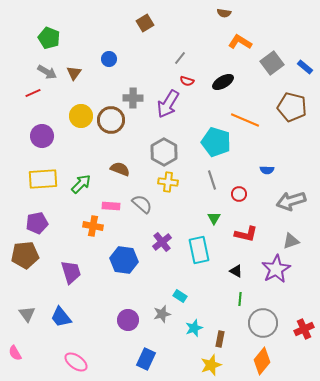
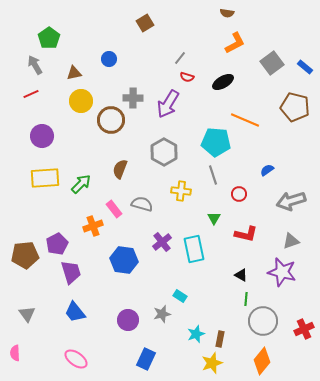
brown semicircle at (224, 13): moved 3 px right
green pentagon at (49, 38): rotated 15 degrees clockwise
orange L-shape at (240, 42): moved 5 px left, 1 px down; rotated 120 degrees clockwise
gray arrow at (47, 72): moved 12 px left, 7 px up; rotated 150 degrees counterclockwise
brown triangle at (74, 73): rotated 42 degrees clockwise
red semicircle at (187, 81): moved 4 px up
red line at (33, 93): moved 2 px left, 1 px down
brown pentagon at (292, 107): moved 3 px right
yellow circle at (81, 116): moved 15 px up
cyan pentagon at (216, 142): rotated 12 degrees counterclockwise
brown semicircle at (120, 169): rotated 90 degrees counterclockwise
blue semicircle at (267, 170): rotated 144 degrees clockwise
yellow rectangle at (43, 179): moved 2 px right, 1 px up
gray line at (212, 180): moved 1 px right, 5 px up
yellow cross at (168, 182): moved 13 px right, 9 px down
gray semicircle at (142, 204): rotated 25 degrees counterclockwise
pink rectangle at (111, 206): moved 3 px right, 3 px down; rotated 48 degrees clockwise
purple pentagon at (37, 223): moved 20 px right, 21 px down; rotated 15 degrees counterclockwise
orange cross at (93, 226): rotated 30 degrees counterclockwise
cyan rectangle at (199, 250): moved 5 px left, 1 px up
purple star at (276, 269): moved 6 px right, 3 px down; rotated 28 degrees counterclockwise
black triangle at (236, 271): moved 5 px right, 4 px down
green line at (240, 299): moved 6 px right
blue trapezoid at (61, 317): moved 14 px right, 5 px up
gray circle at (263, 323): moved 2 px up
cyan star at (194, 328): moved 2 px right, 6 px down
pink semicircle at (15, 353): rotated 28 degrees clockwise
pink ellipse at (76, 362): moved 3 px up
yellow star at (211, 365): moved 1 px right, 2 px up
